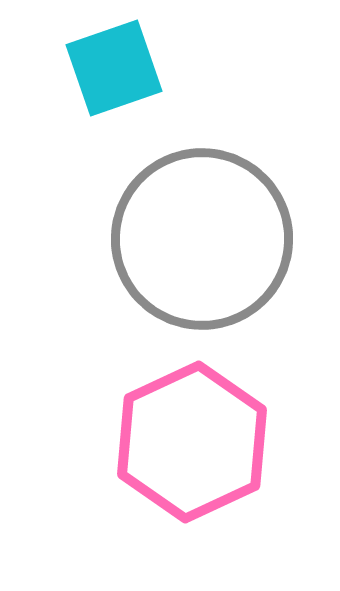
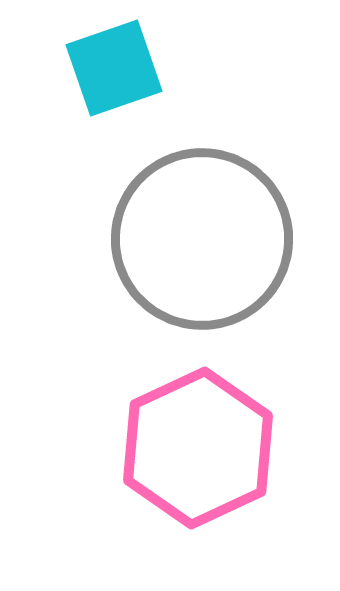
pink hexagon: moved 6 px right, 6 px down
